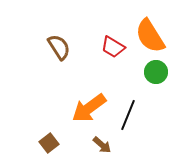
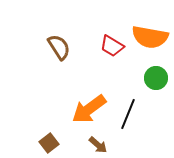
orange semicircle: moved 1 px down; rotated 48 degrees counterclockwise
red trapezoid: moved 1 px left, 1 px up
green circle: moved 6 px down
orange arrow: moved 1 px down
black line: moved 1 px up
brown arrow: moved 4 px left
